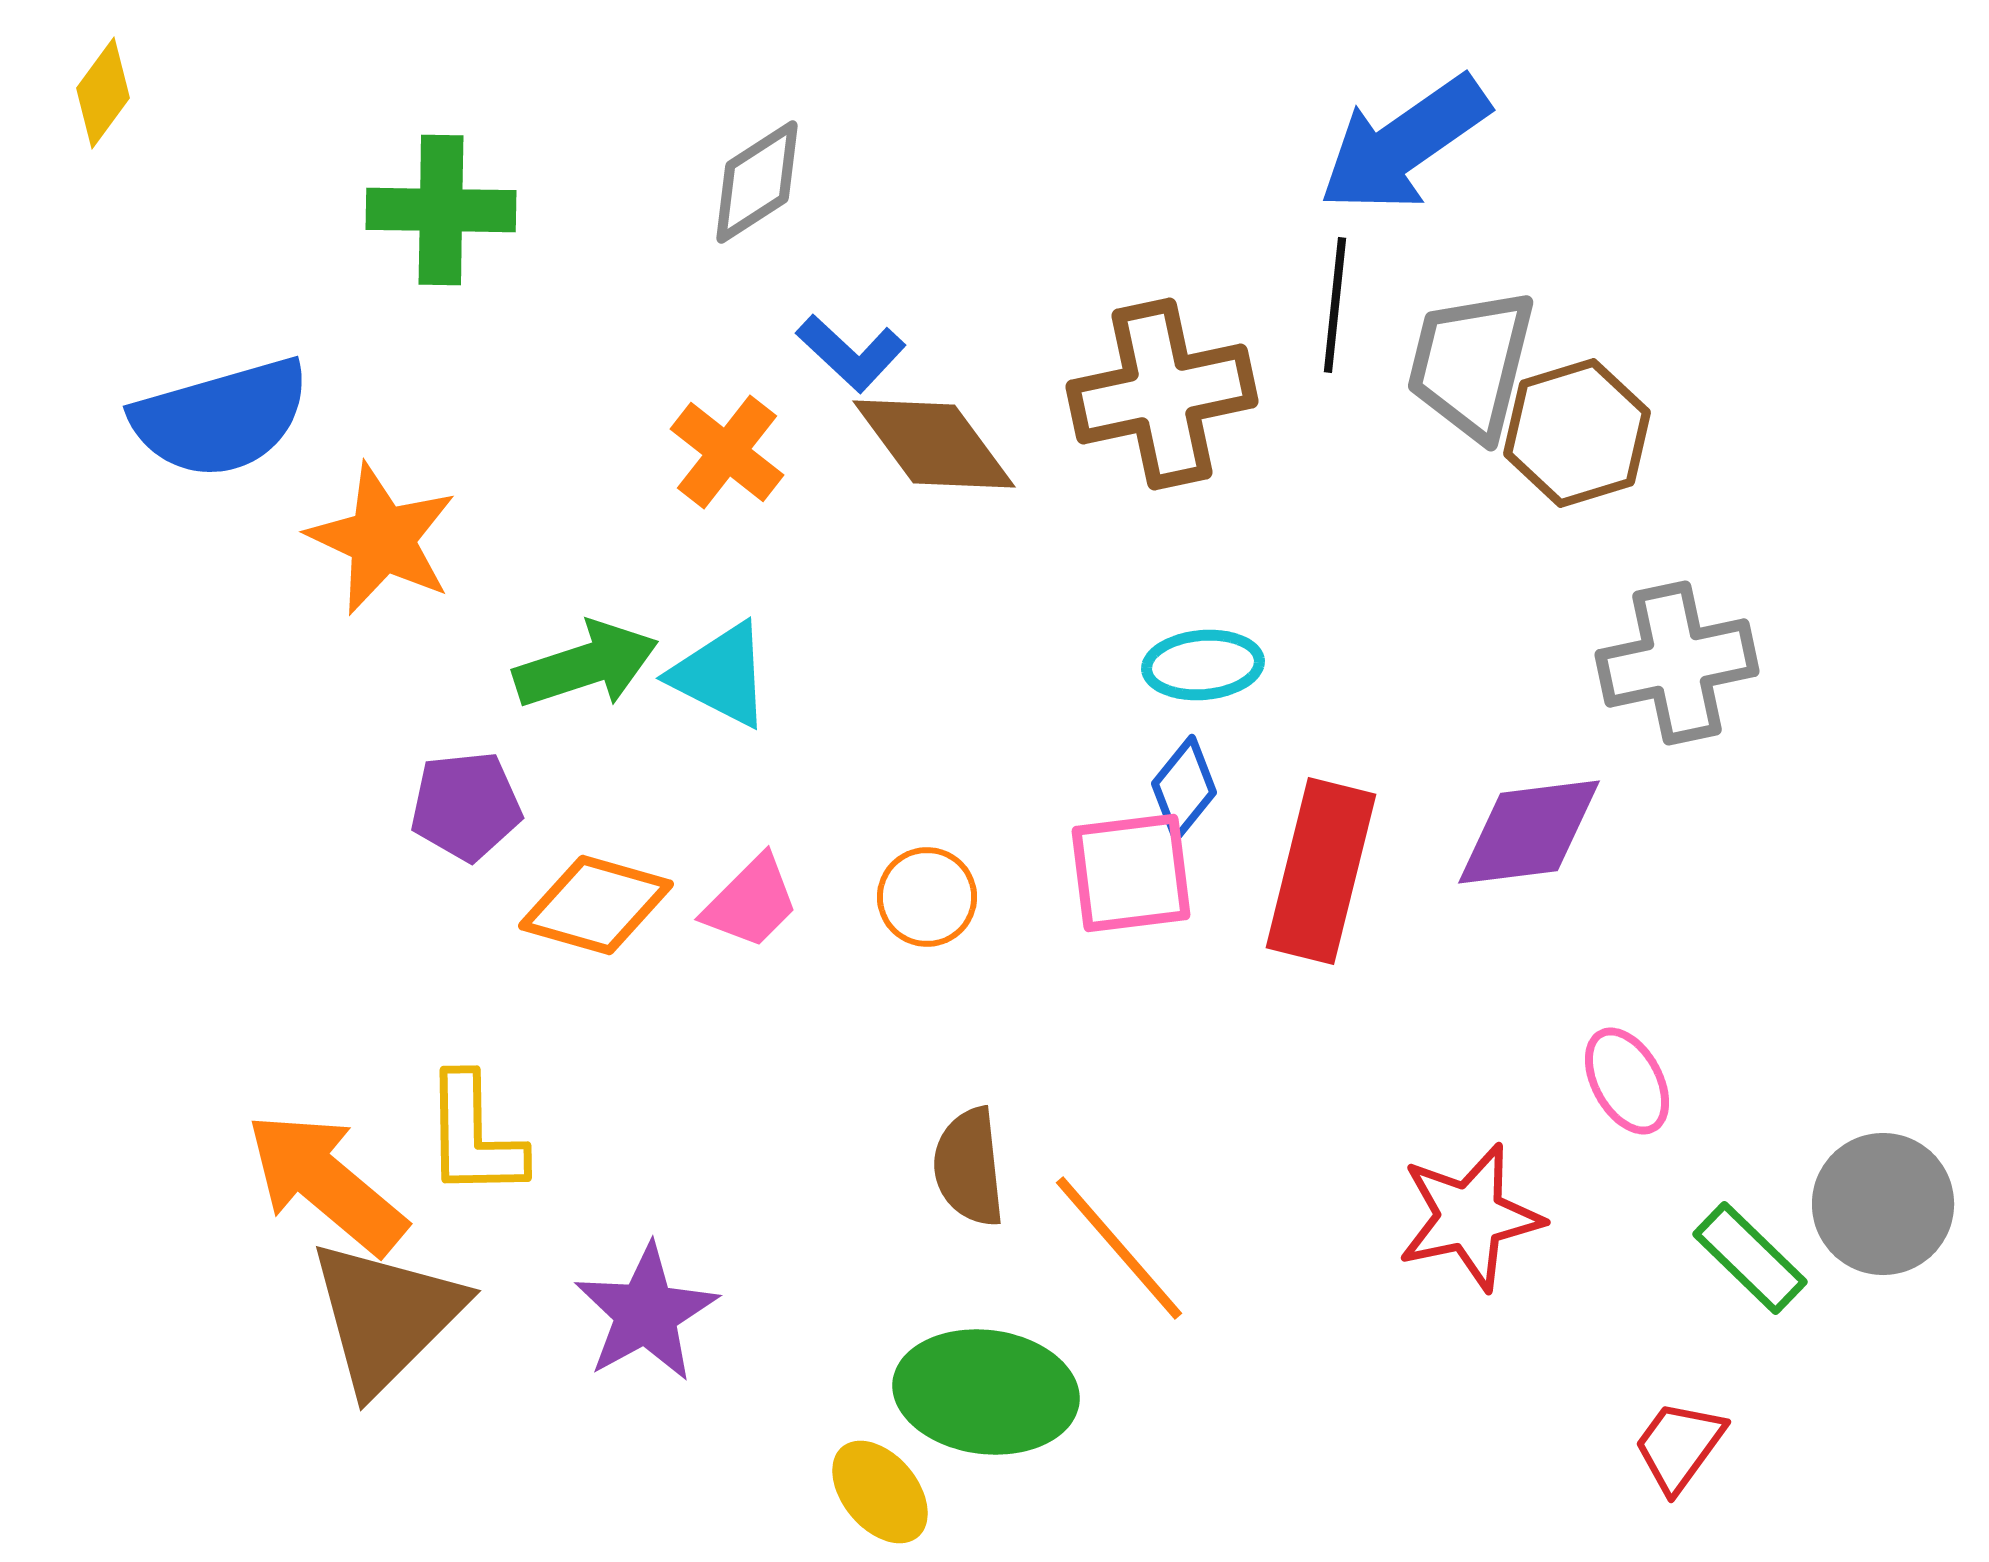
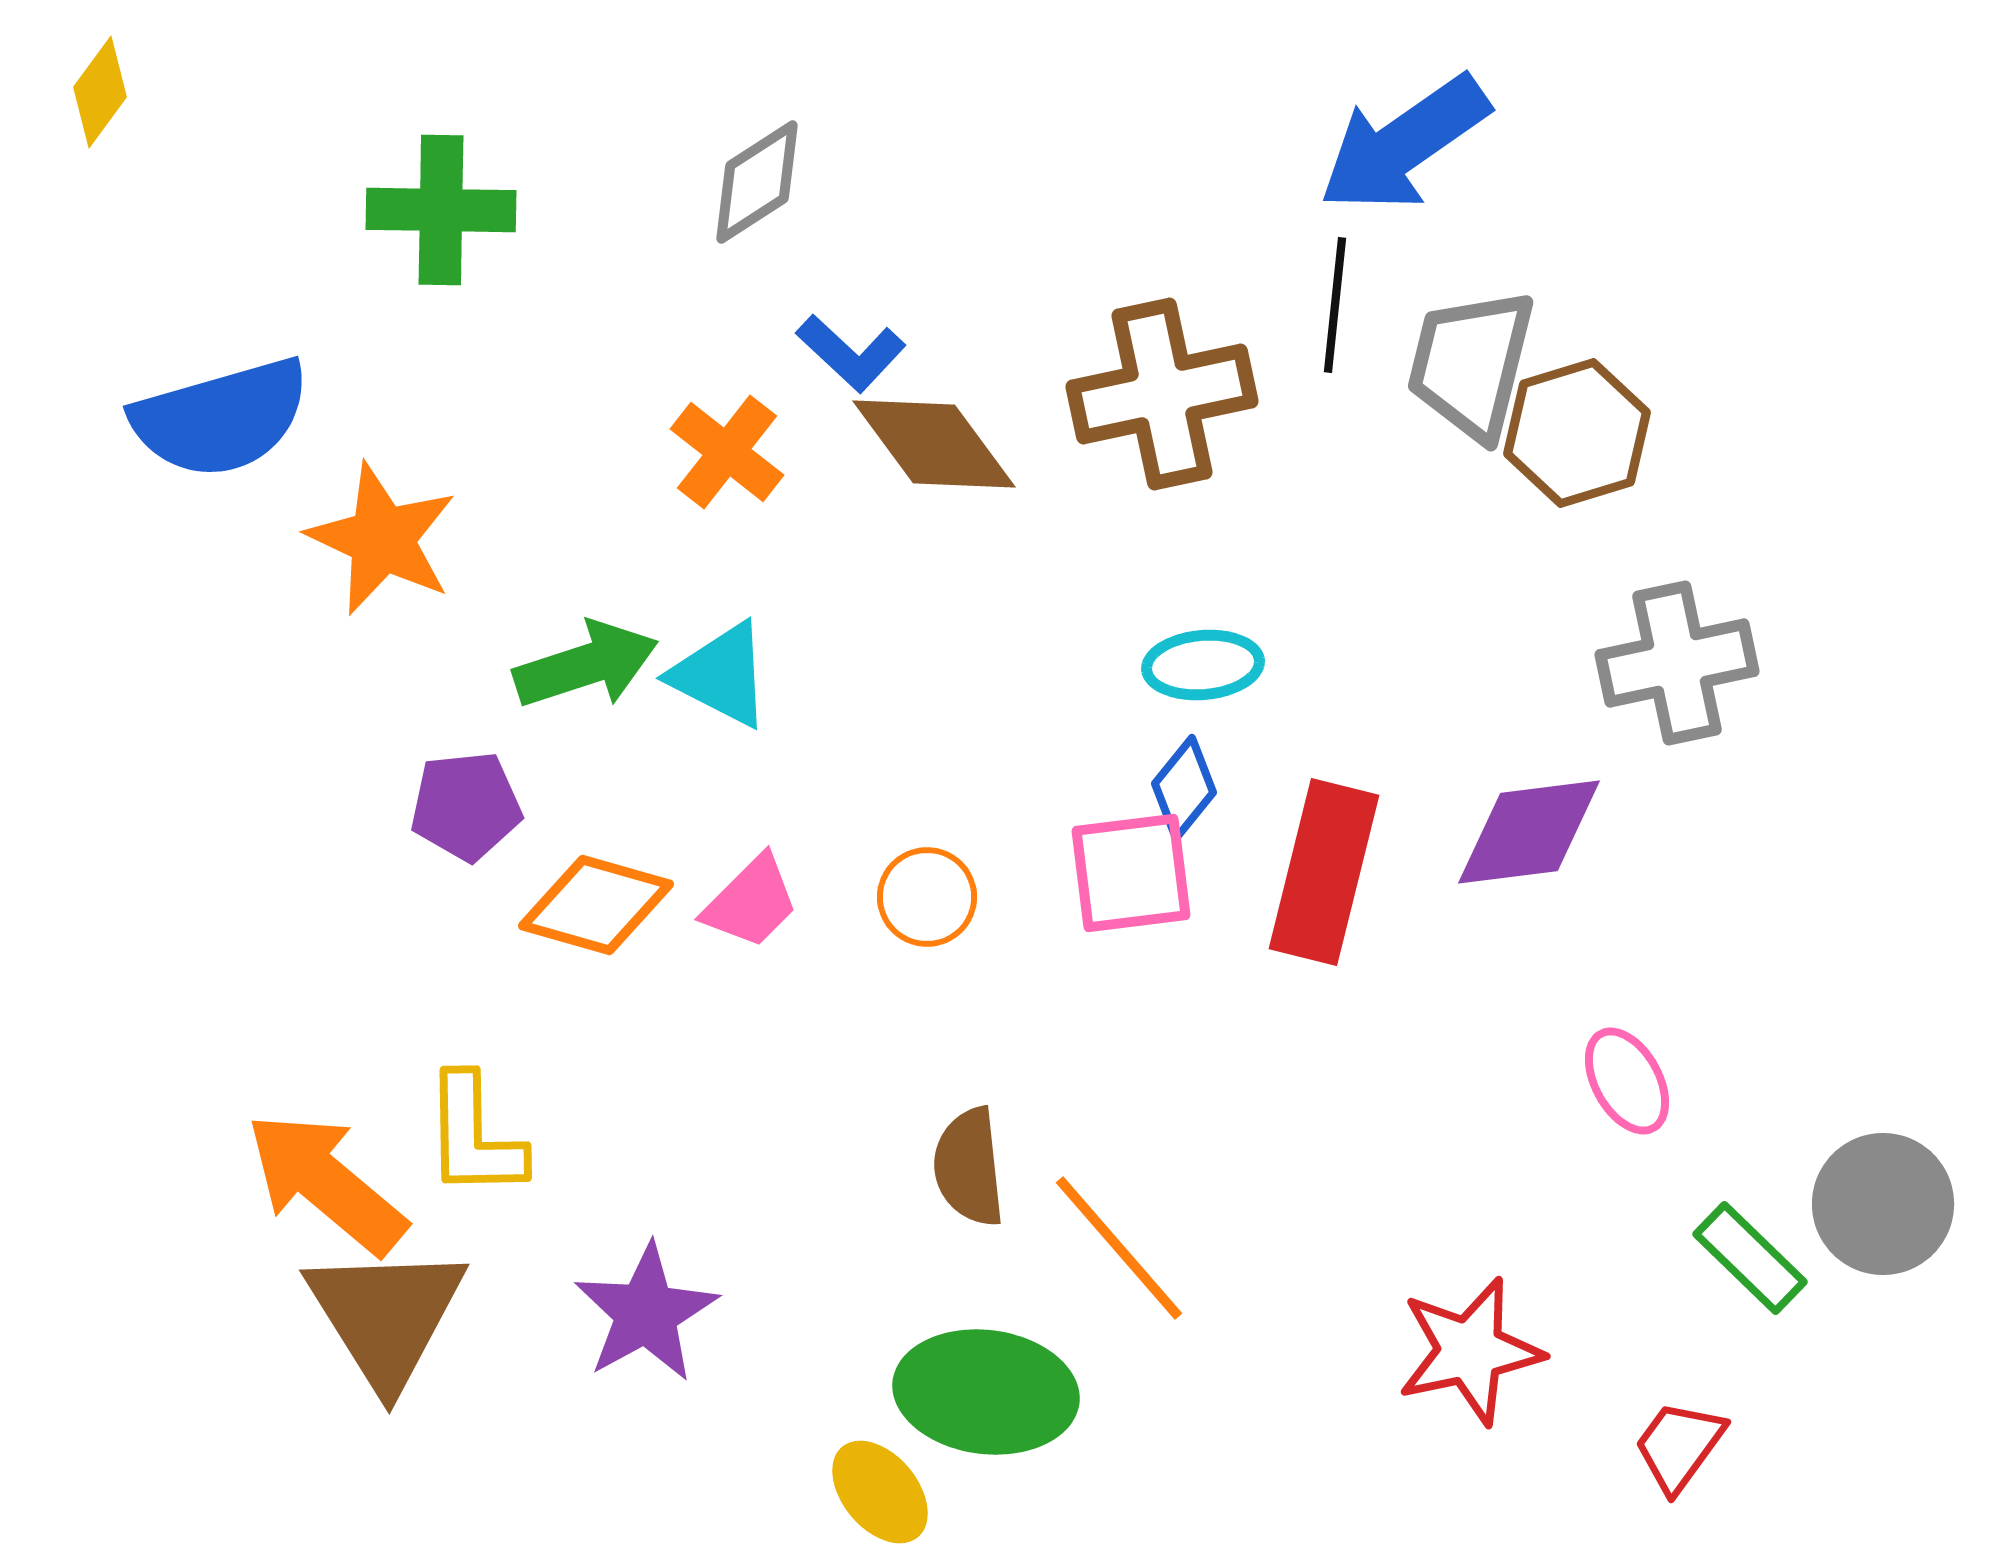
yellow diamond: moved 3 px left, 1 px up
red rectangle: moved 3 px right, 1 px down
red star: moved 134 px down
brown triangle: rotated 17 degrees counterclockwise
